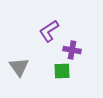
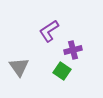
purple cross: moved 1 px right; rotated 24 degrees counterclockwise
green square: rotated 36 degrees clockwise
